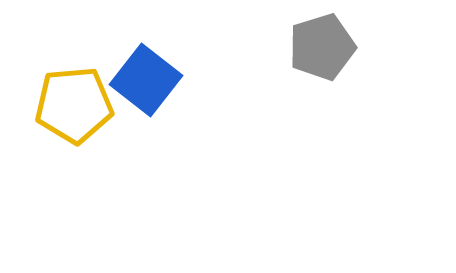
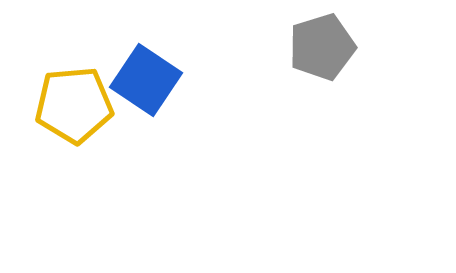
blue square: rotated 4 degrees counterclockwise
